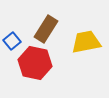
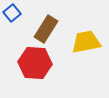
blue square: moved 28 px up
red hexagon: rotated 8 degrees counterclockwise
